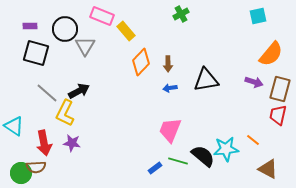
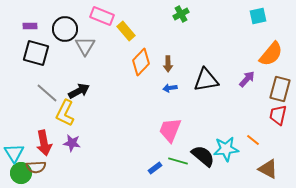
purple arrow: moved 7 px left, 3 px up; rotated 66 degrees counterclockwise
cyan triangle: moved 27 px down; rotated 25 degrees clockwise
